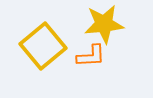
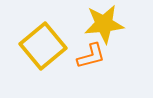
orange L-shape: rotated 12 degrees counterclockwise
